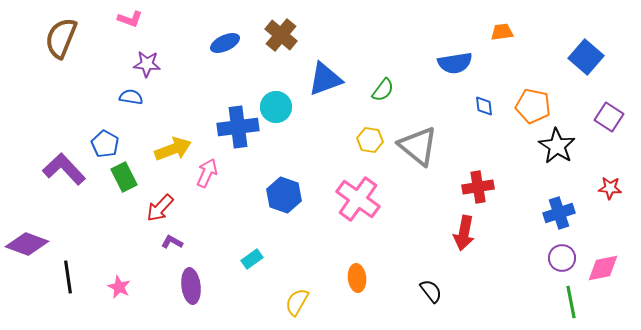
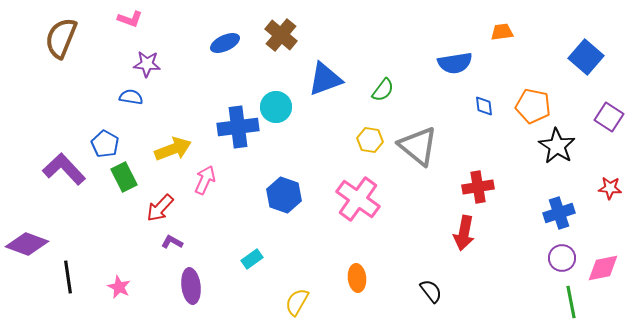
pink arrow at (207, 173): moved 2 px left, 7 px down
